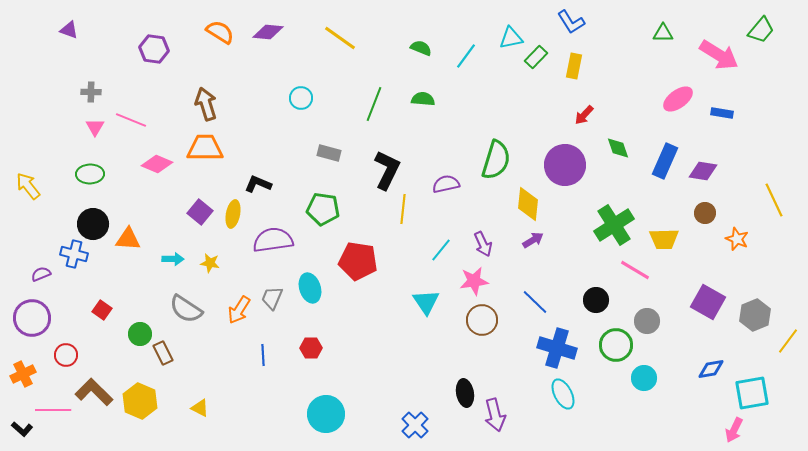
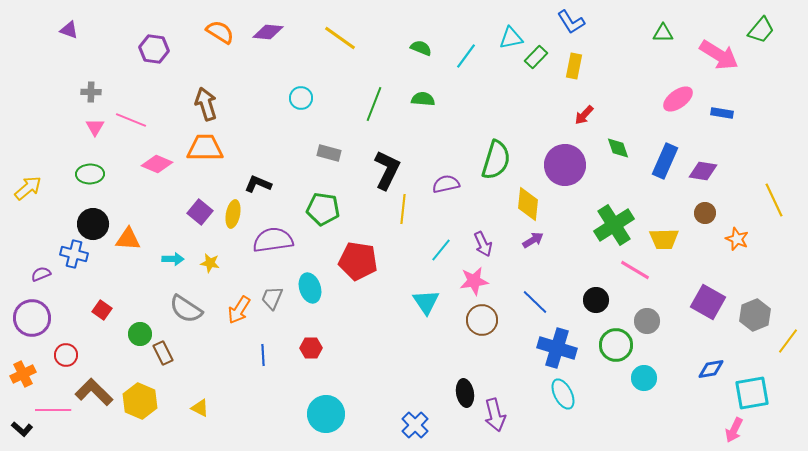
yellow arrow at (28, 186): moved 2 px down; rotated 88 degrees clockwise
